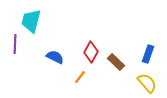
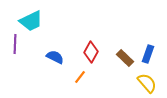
cyan trapezoid: rotated 130 degrees counterclockwise
brown rectangle: moved 9 px right, 4 px up
